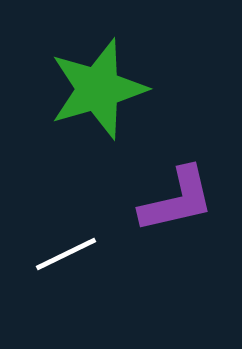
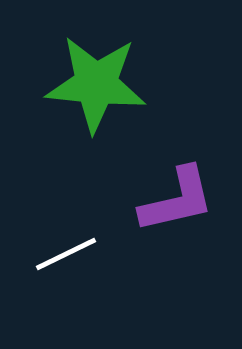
green star: moved 2 px left, 5 px up; rotated 22 degrees clockwise
